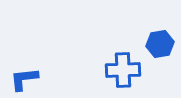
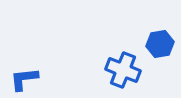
blue cross: rotated 24 degrees clockwise
